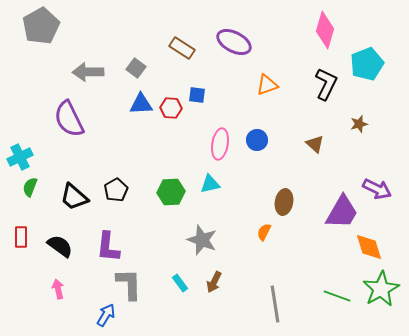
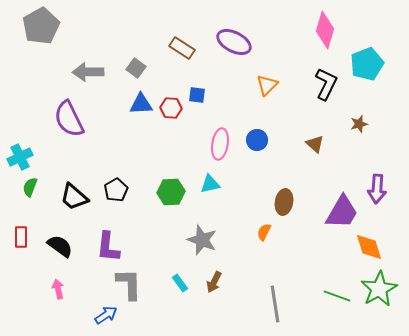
orange triangle: rotated 25 degrees counterclockwise
purple arrow: rotated 68 degrees clockwise
green star: moved 2 px left
blue arrow: rotated 25 degrees clockwise
